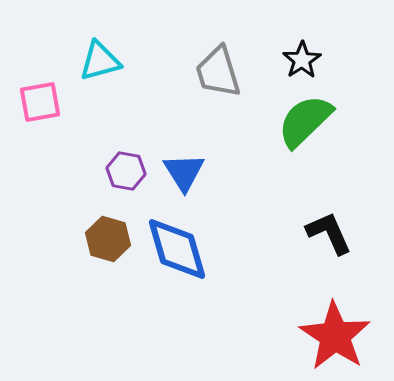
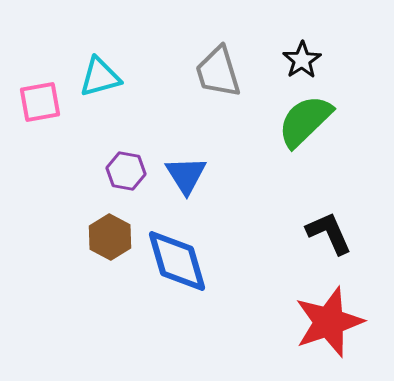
cyan triangle: moved 16 px down
blue triangle: moved 2 px right, 3 px down
brown hexagon: moved 2 px right, 2 px up; rotated 12 degrees clockwise
blue diamond: moved 12 px down
red star: moved 6 px left, 14 px up; rotated 20 degrees clockwise
